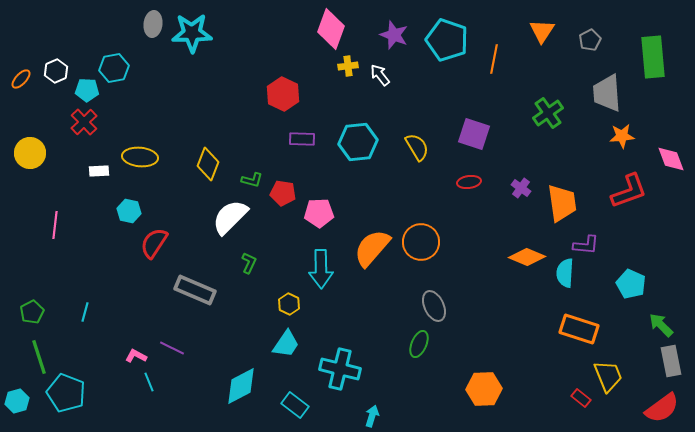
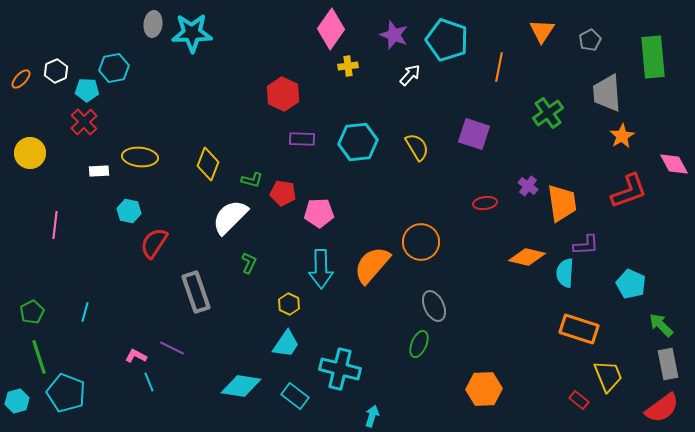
pink diamond at (331, 29): rotated 15 degrees clockwise
orange line at (494, 59): moved 5 px right, 8 px down
white arrow at (380, 75): moved 30 px right; rotated 80 degrees clockwise
orange star at (622, 136): rotated 25 degrees counterclockwise
pink diamond at (671, 159): moved 3 px right, 5 px down; rotated 8 degrees counterclockwise
red ellipse at (469, 182): moved 16 px right, 21 px down
purple cross at (521, 188): moved 7 px right, 2 px up
purple L-shape at (586, 245): rotated 8 degrees counterclockwise
orange semicircle at (372, 248): moved 17 px down
orange diamond at (527, 257): rotated 9 degrees counterclockwise
gray rectangle at (195, 290): moved 1 px right, 2 px down; rotated 48 degrees clockwise
gray rectangle at (671, 361): moved 3 px left, 3 px down
cyan diamond at (241, 386): rotated 36 degrees clockwise
red rectangle at (581, 398): moved 2 px left, 2 px down
cyan rectangle at (295, 405): moved 9 px up
